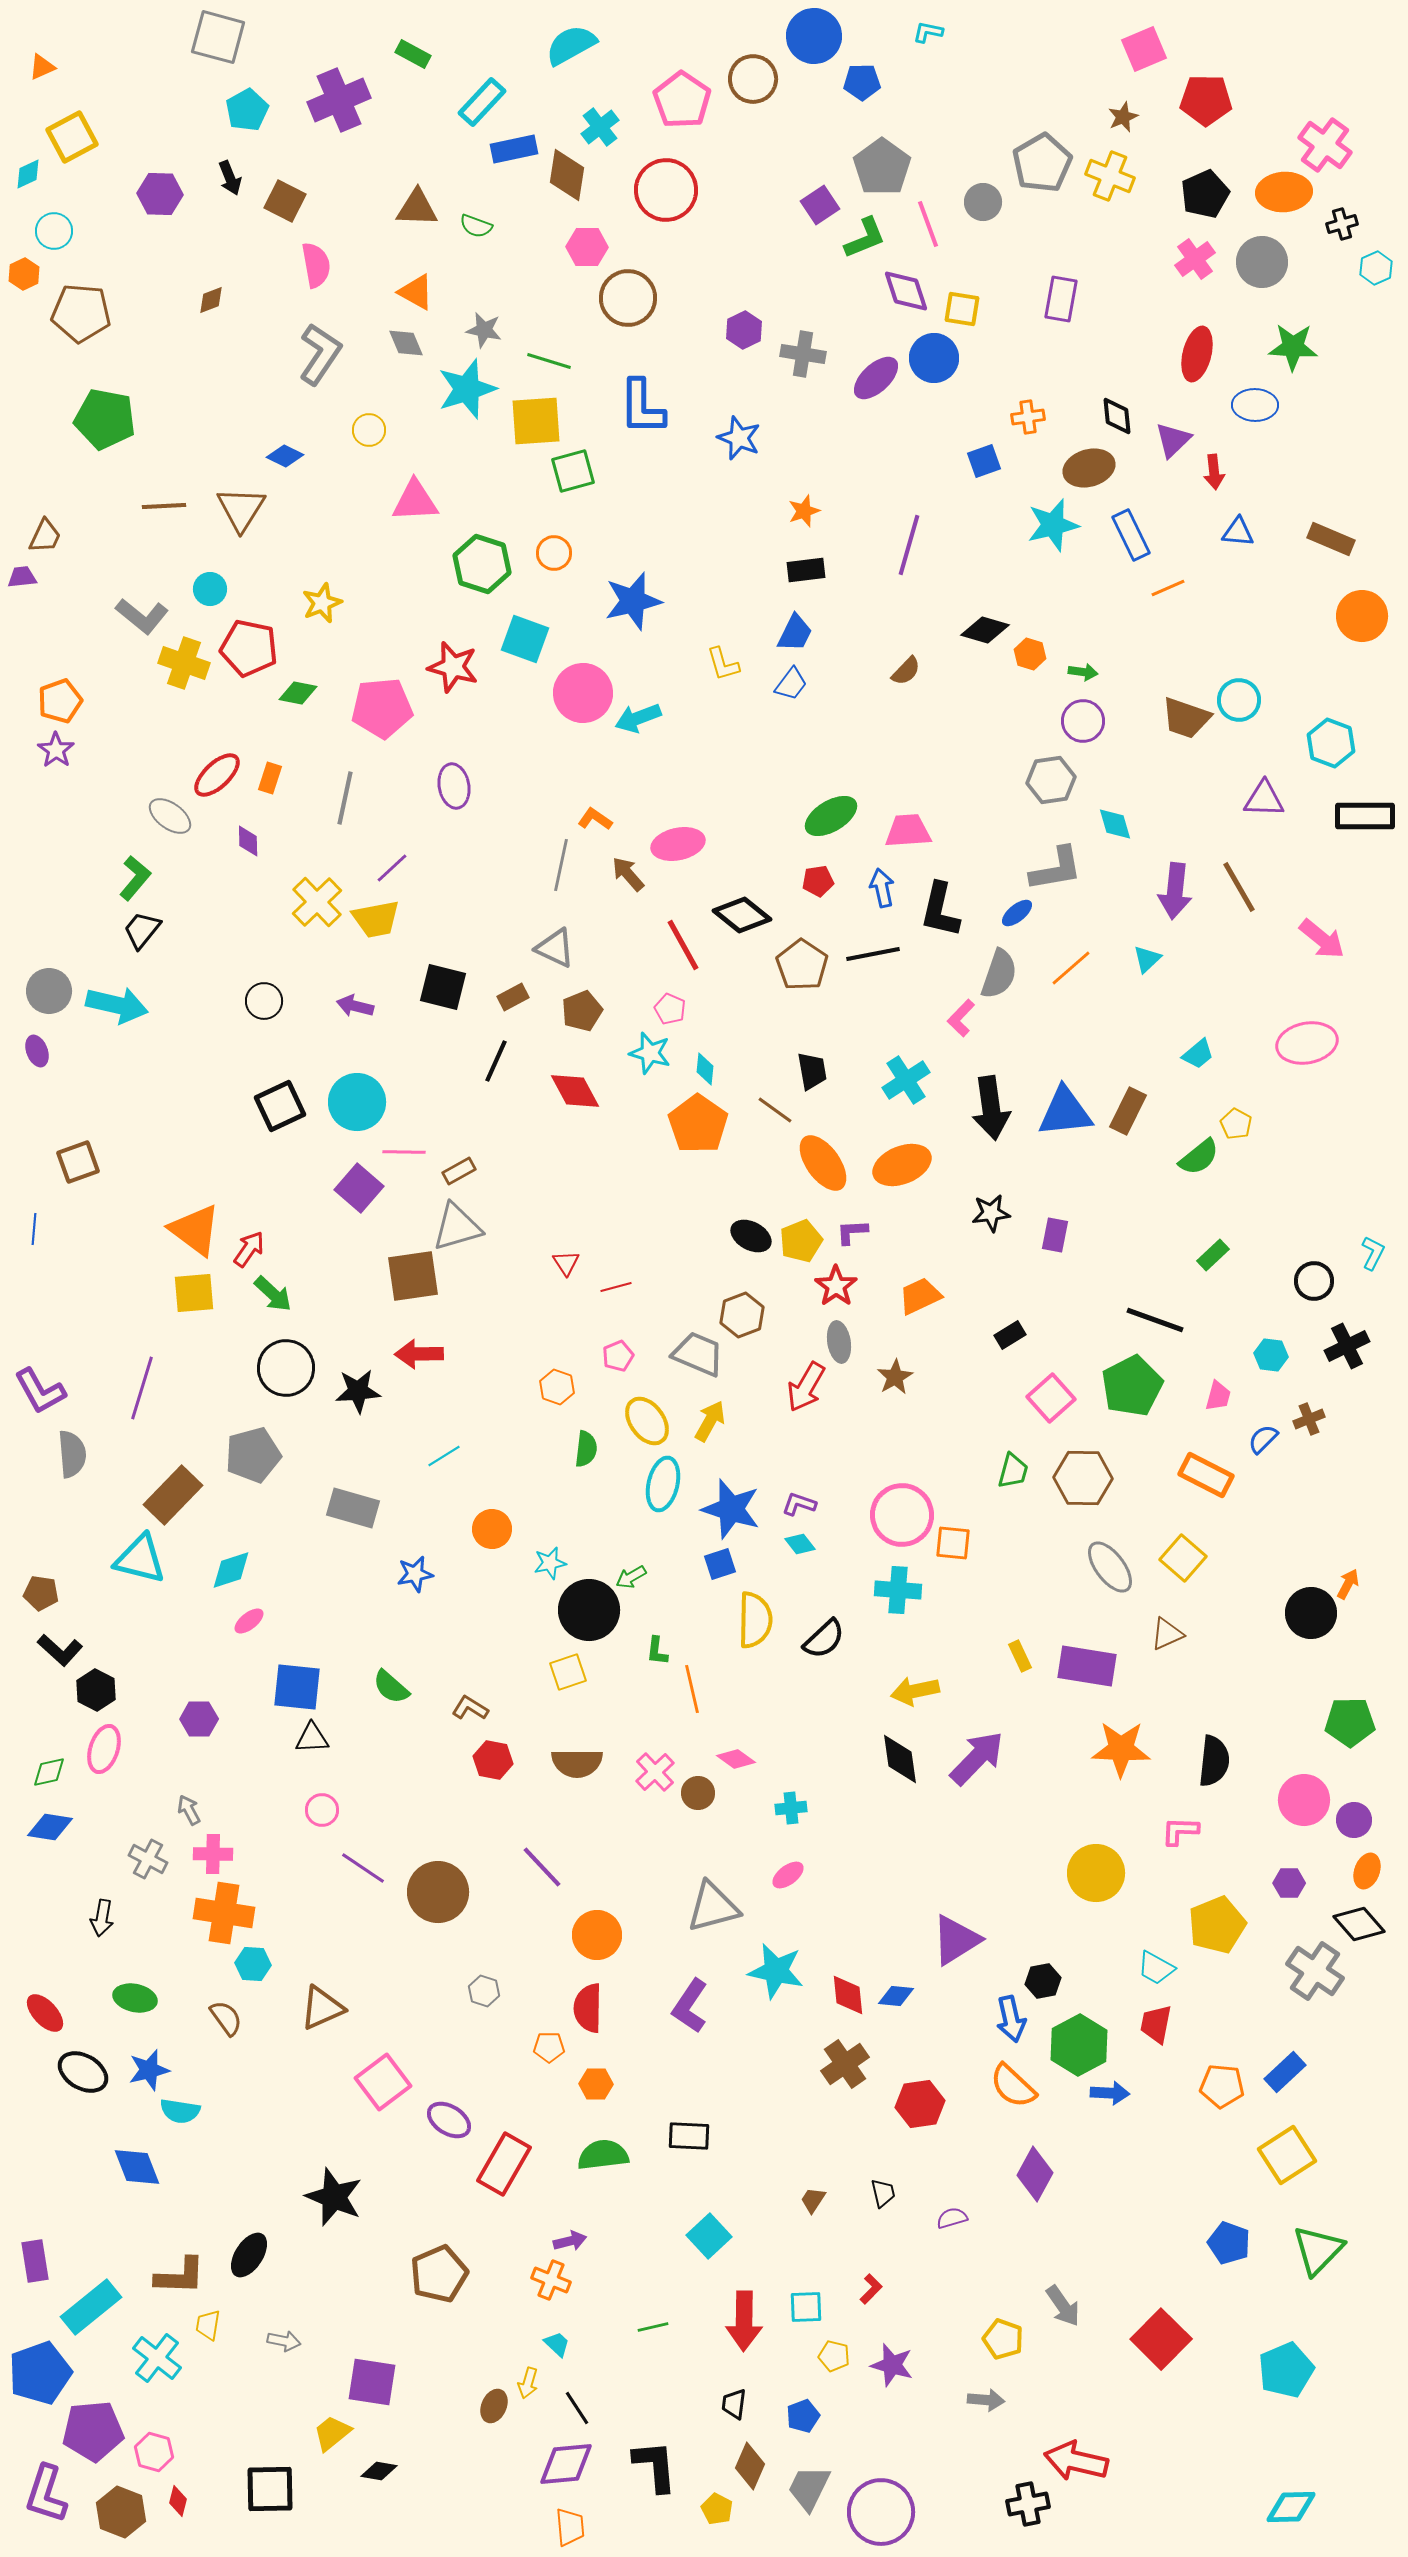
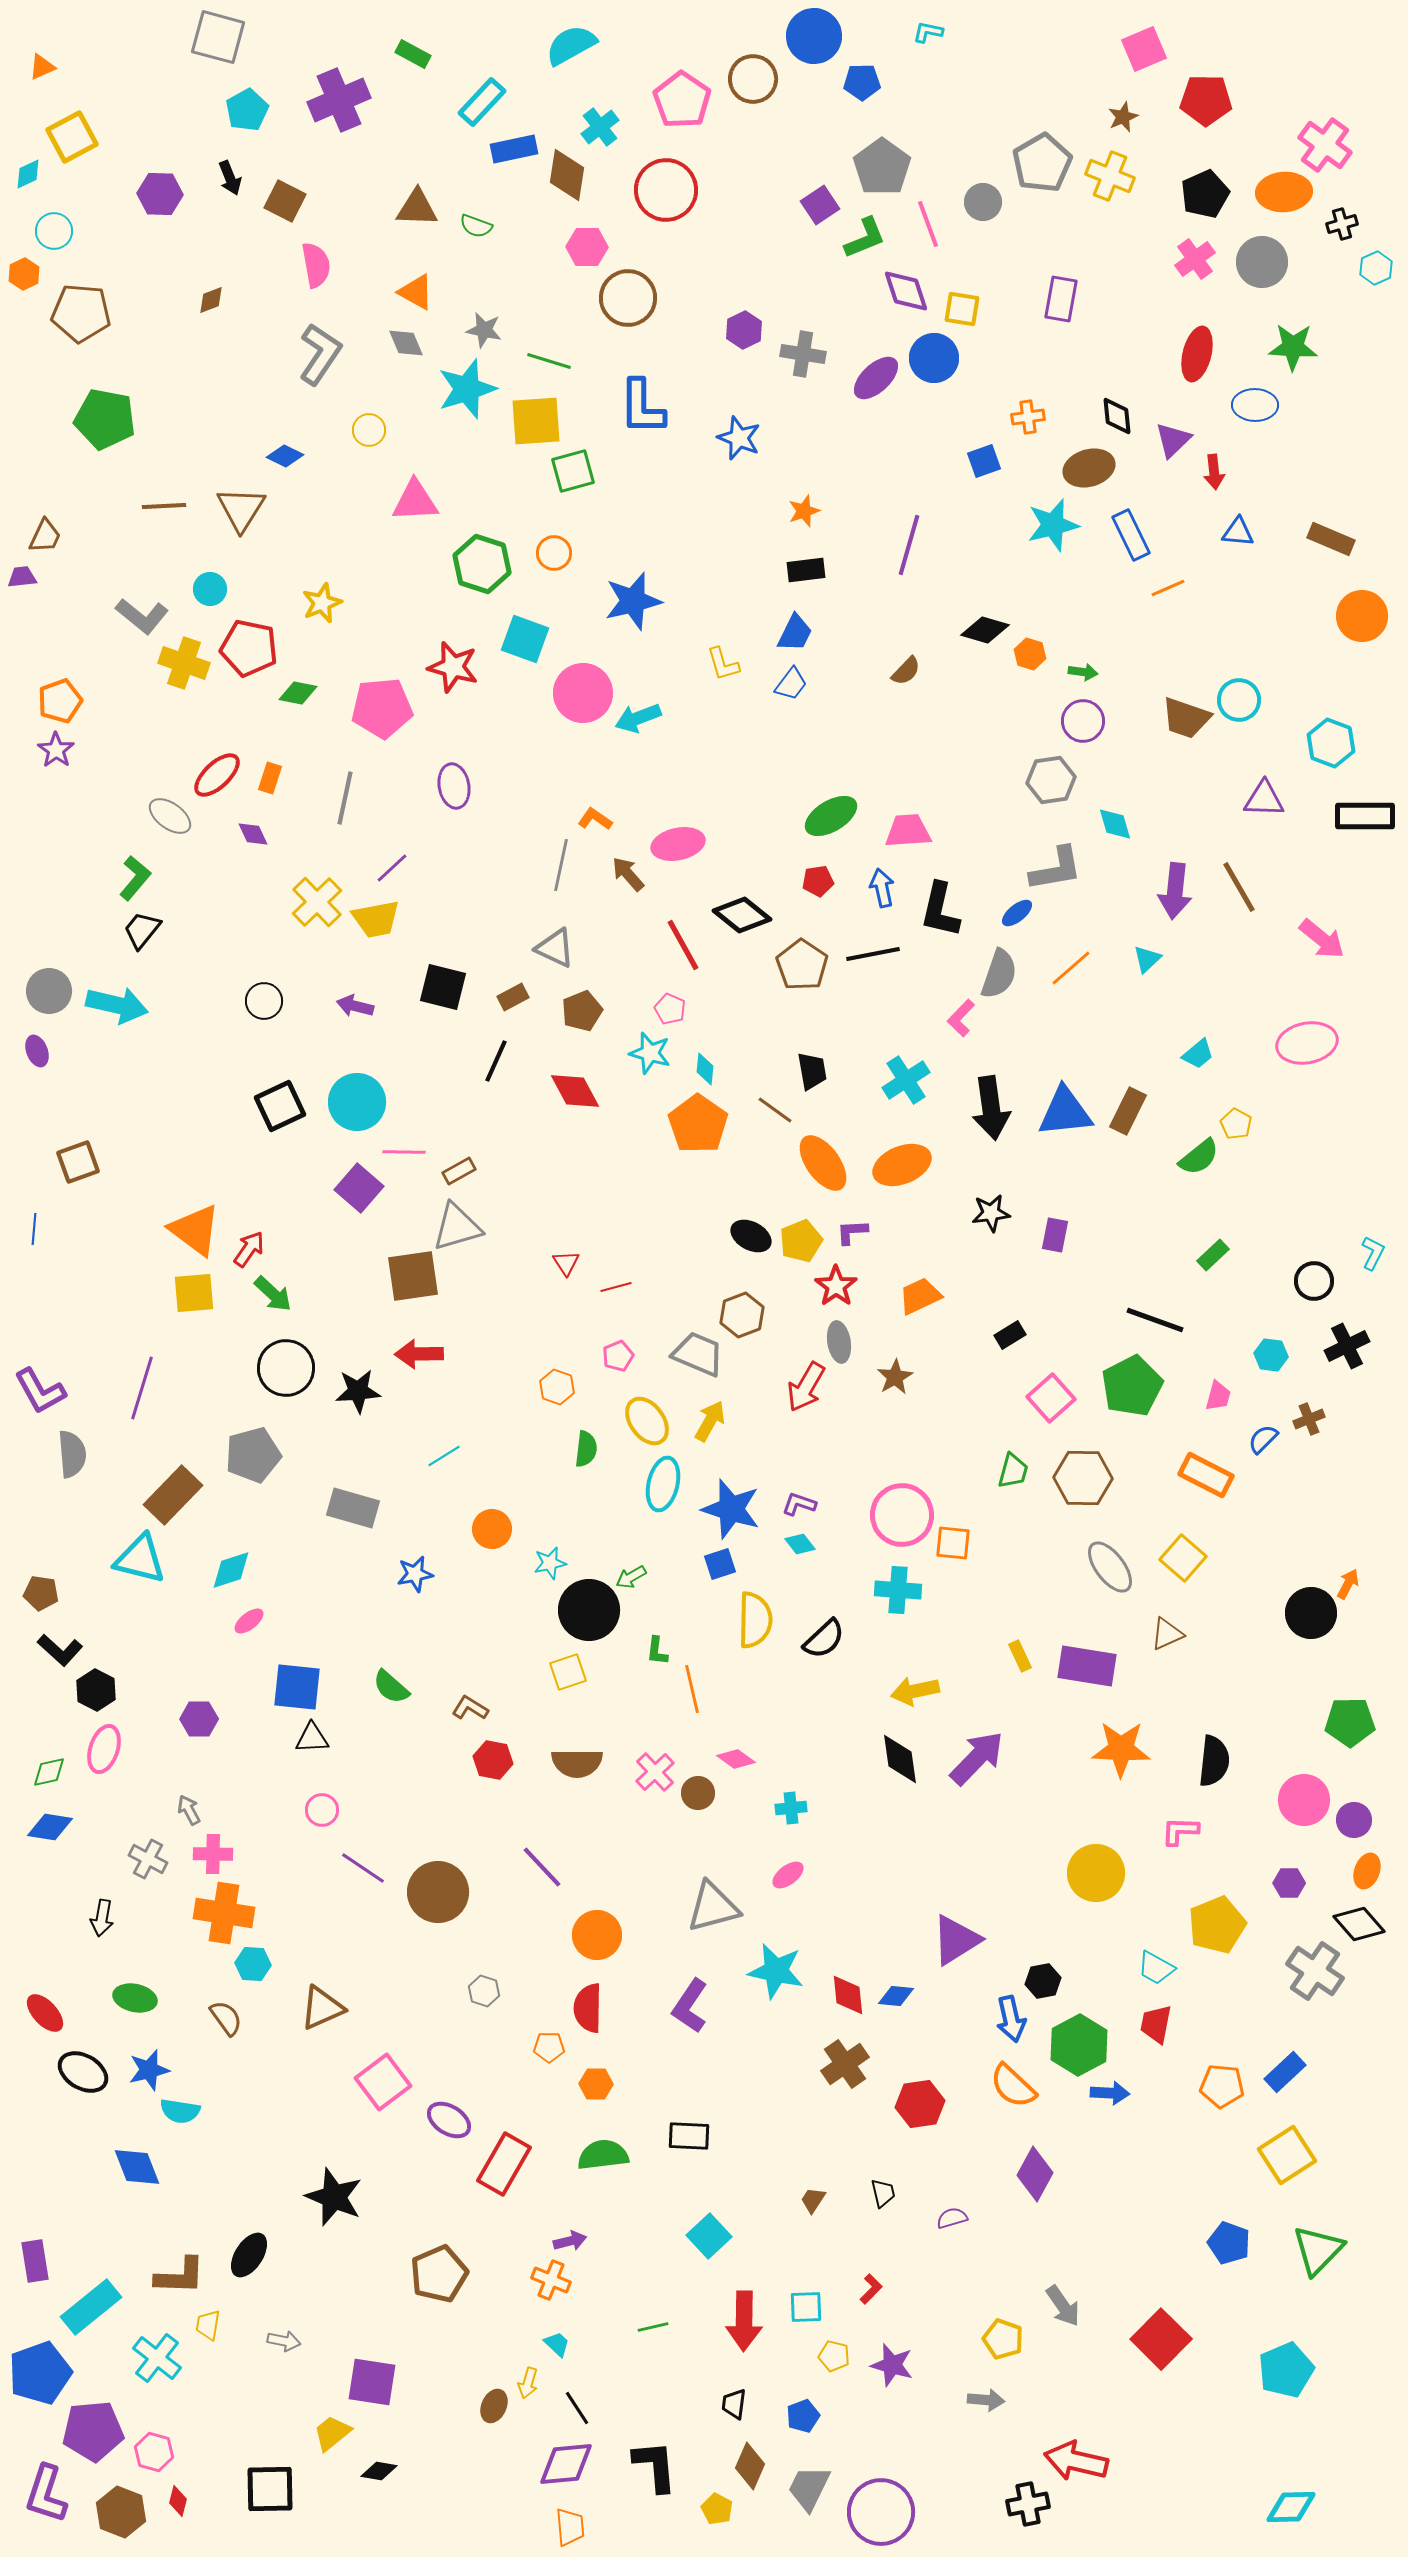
purple diamond at (248, 841): moved 5 px right, 7 px up; rotated 24 degrees counterclockwise
